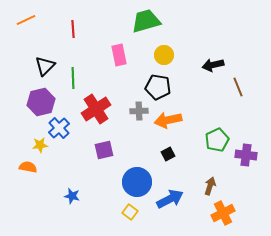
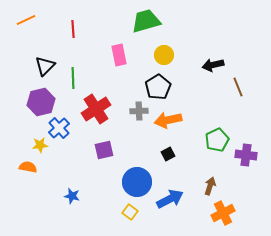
black pentagon: rotated 30 degrees clockwise
